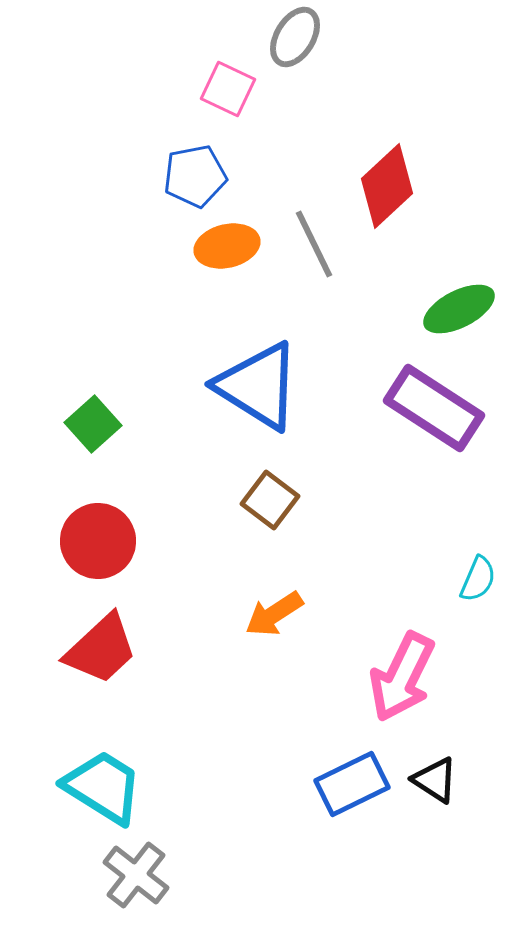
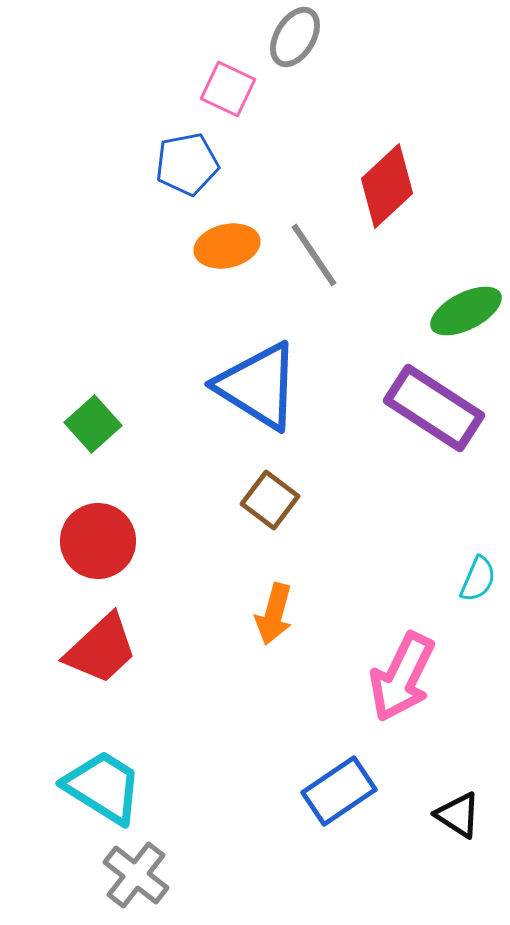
blue pentagon: moved 8 px left, 12 px up
gray line: moved 11 px down; rotated 8 degrees counterclockwise
green ellipse: moved 7 px right, 2 px down
orange arrow: rotated 42 degrees counterclockwise
black triangle: moved 23 px right, 35 px down
blue rectangle: moved 13 px left, 7 px down; rotated 8 degrees counterclockwise
